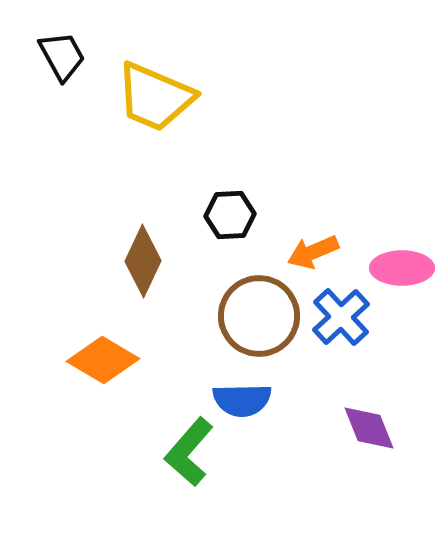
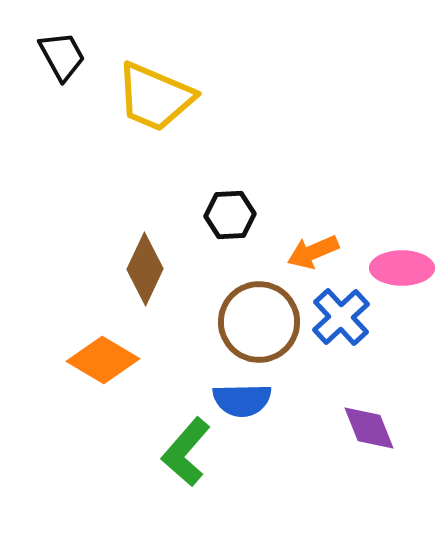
brown diamond: moved 2 px right, 8 px down
brown circle: moved 6 px down
green L-shape: moved 3 px left
